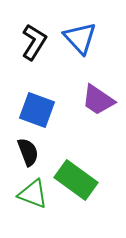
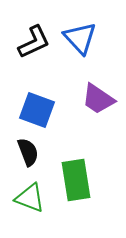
black L-shape: rotated 33 degrees clockwise
purple trapezoid: moved 1 px up
green rectangle: rotated 45 degrees clockwise
green triangle: moved 3 px left, 4 px down
